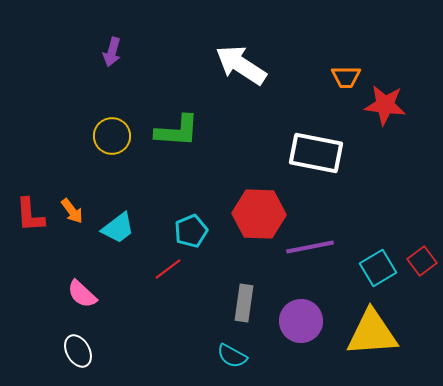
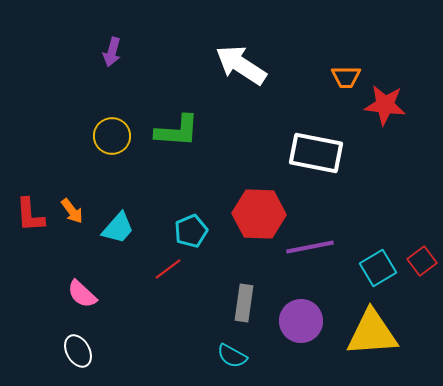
cyan trapezoid: rotated 12 degrees counterclockwise
